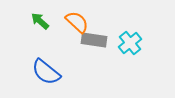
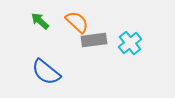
gray rectangle: rotated 15 degrees counterclockwise
